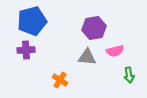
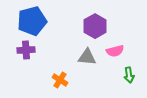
purple hexagon: moved 1 px right, 2 px up; rotated 20 degrees counterclockwise
